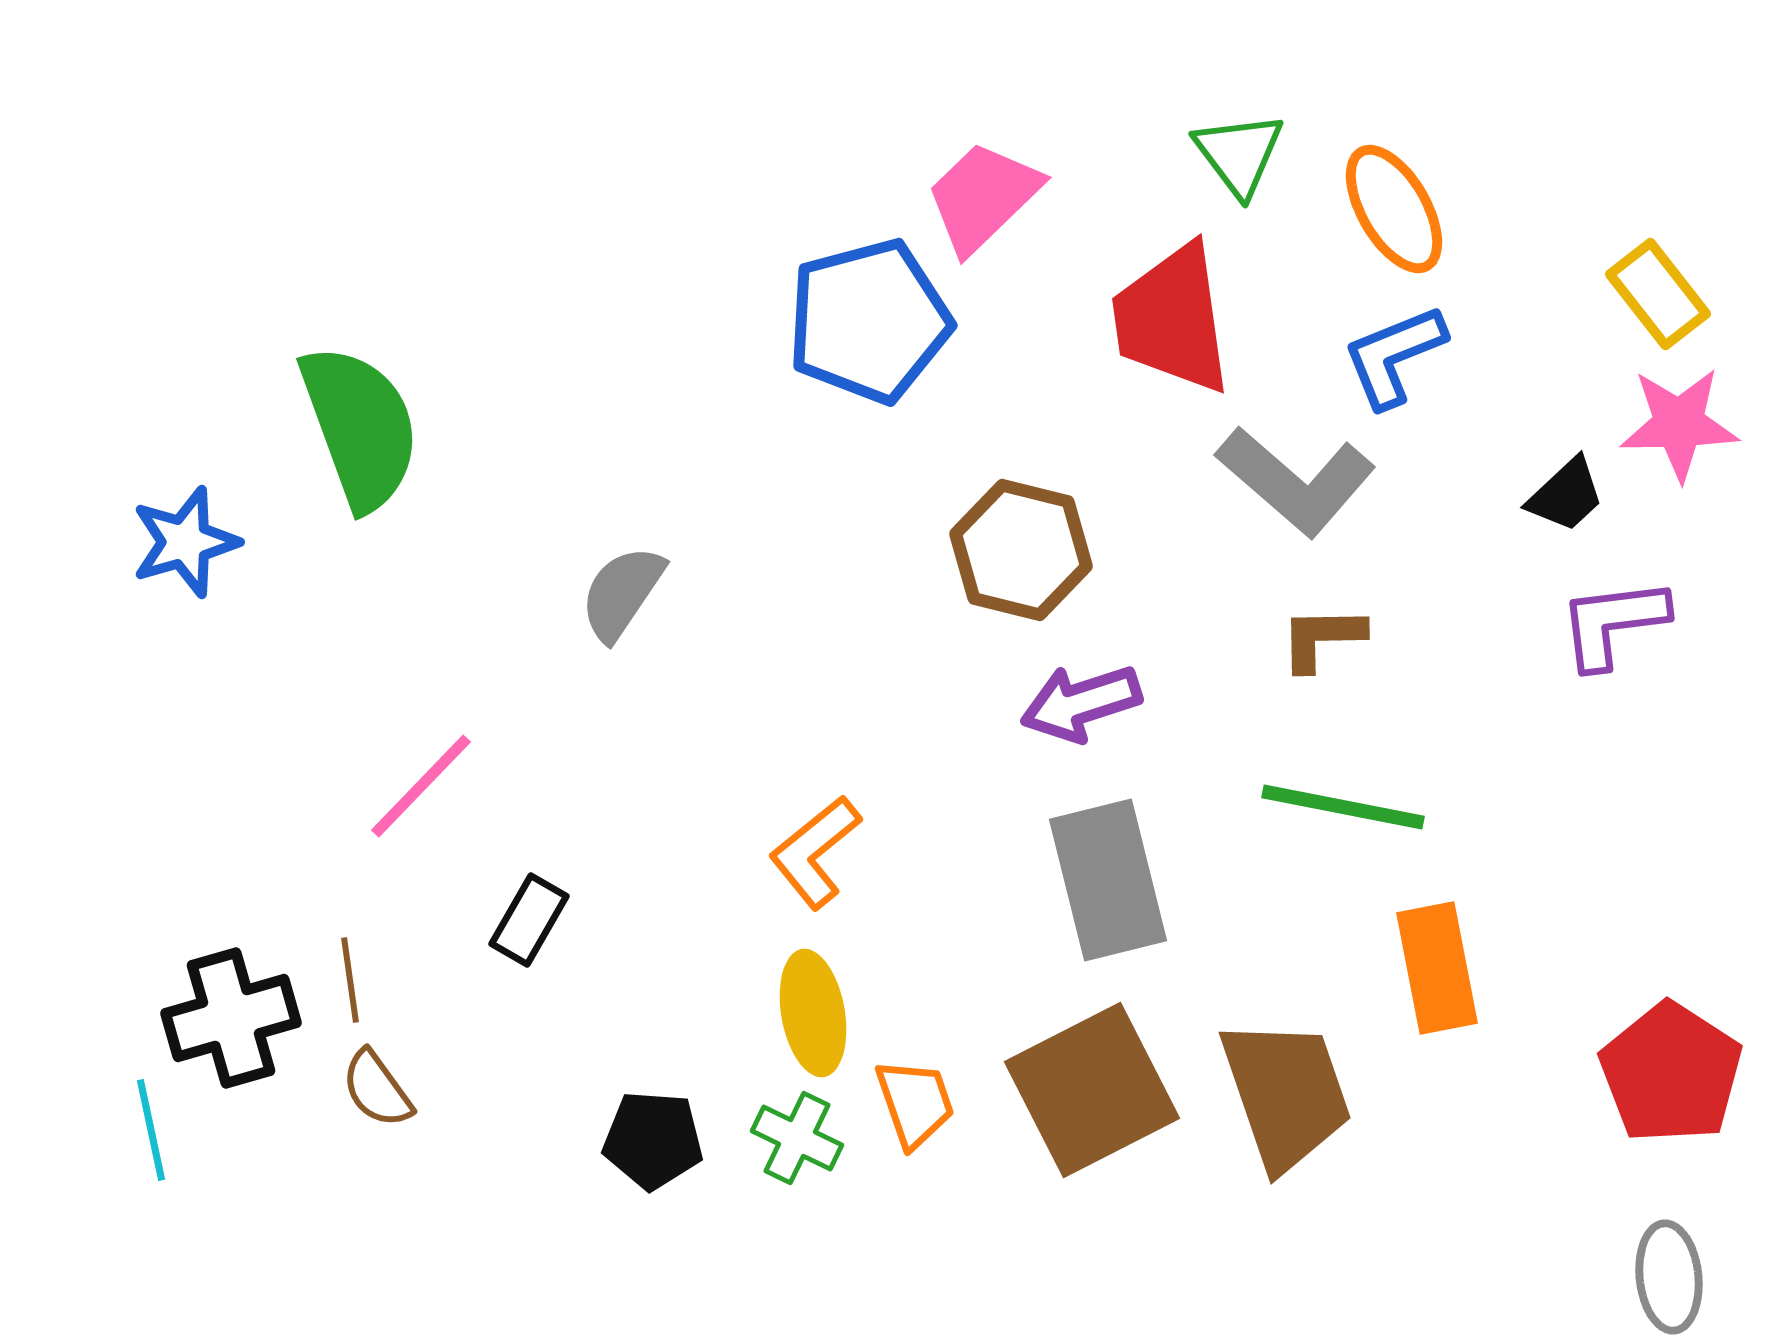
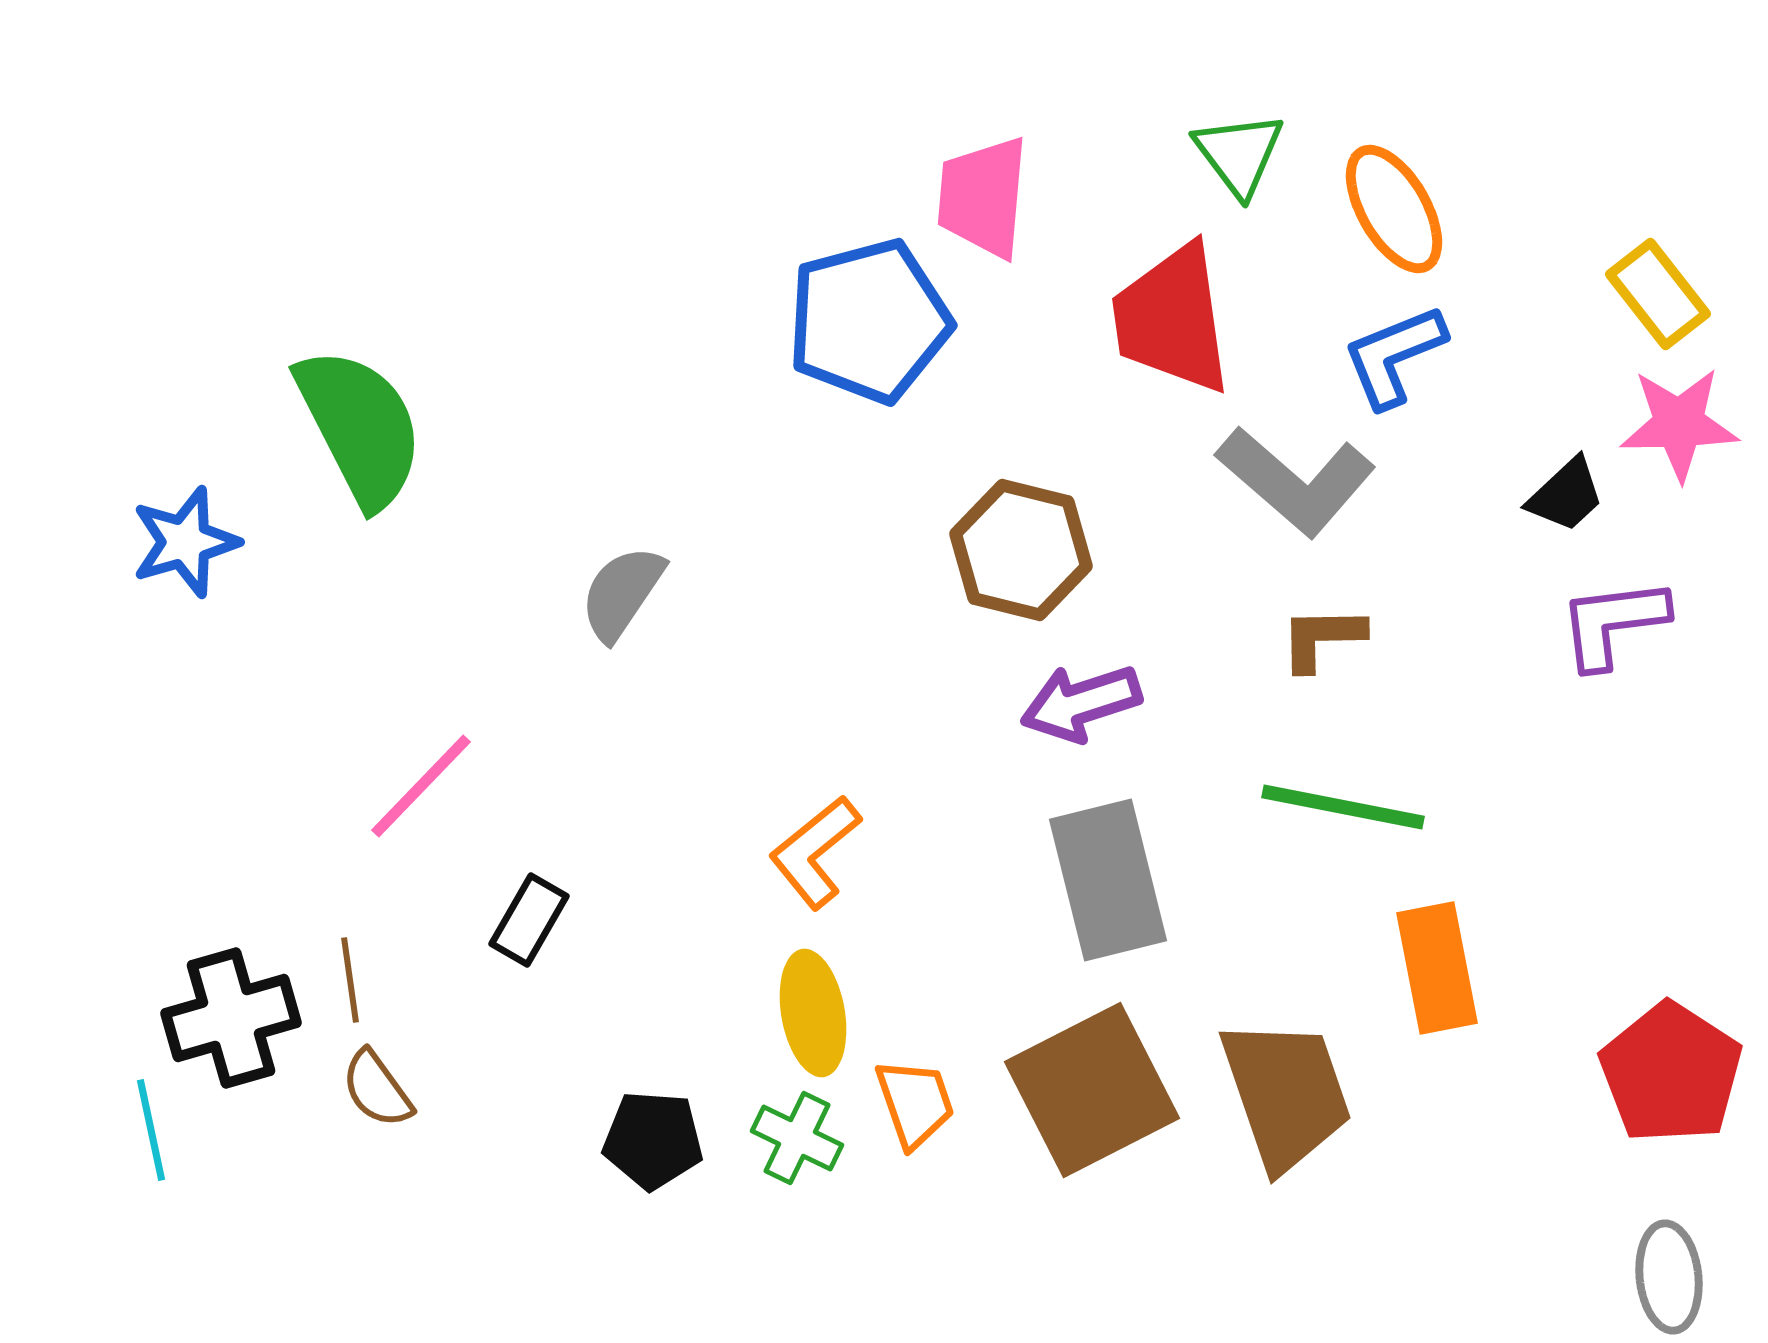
pink trapezoid: rotated 41 degrees counterclockwise
green semicircle: rotated 7 degrees counterclockwise
